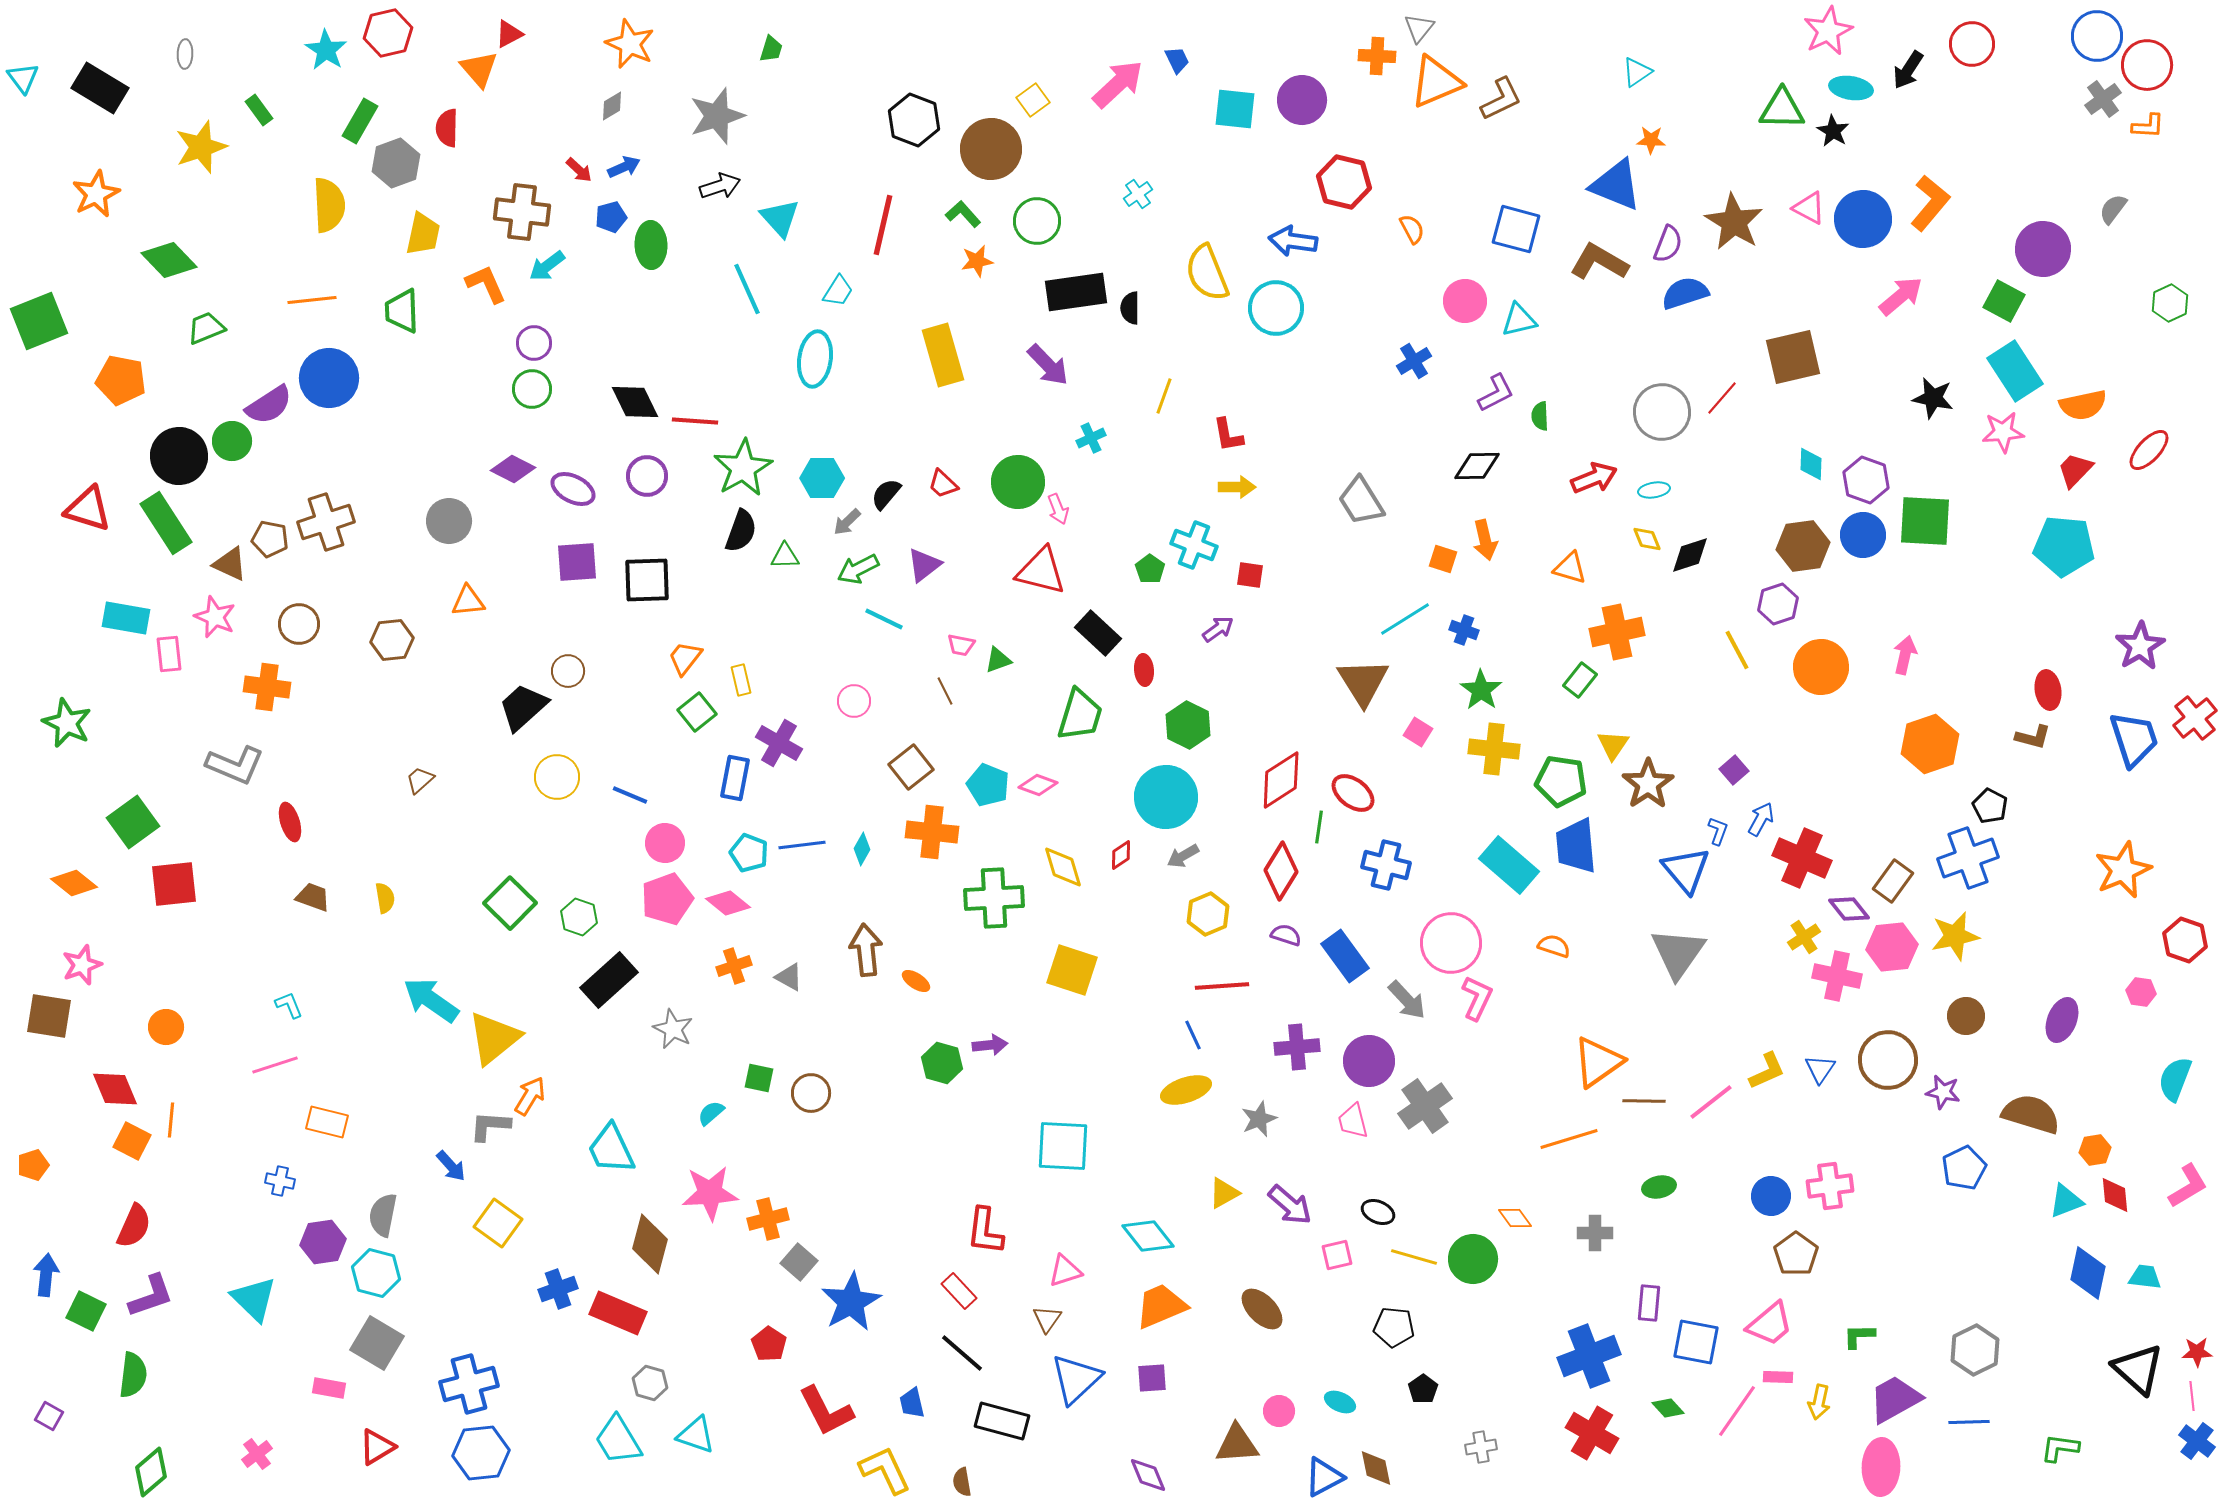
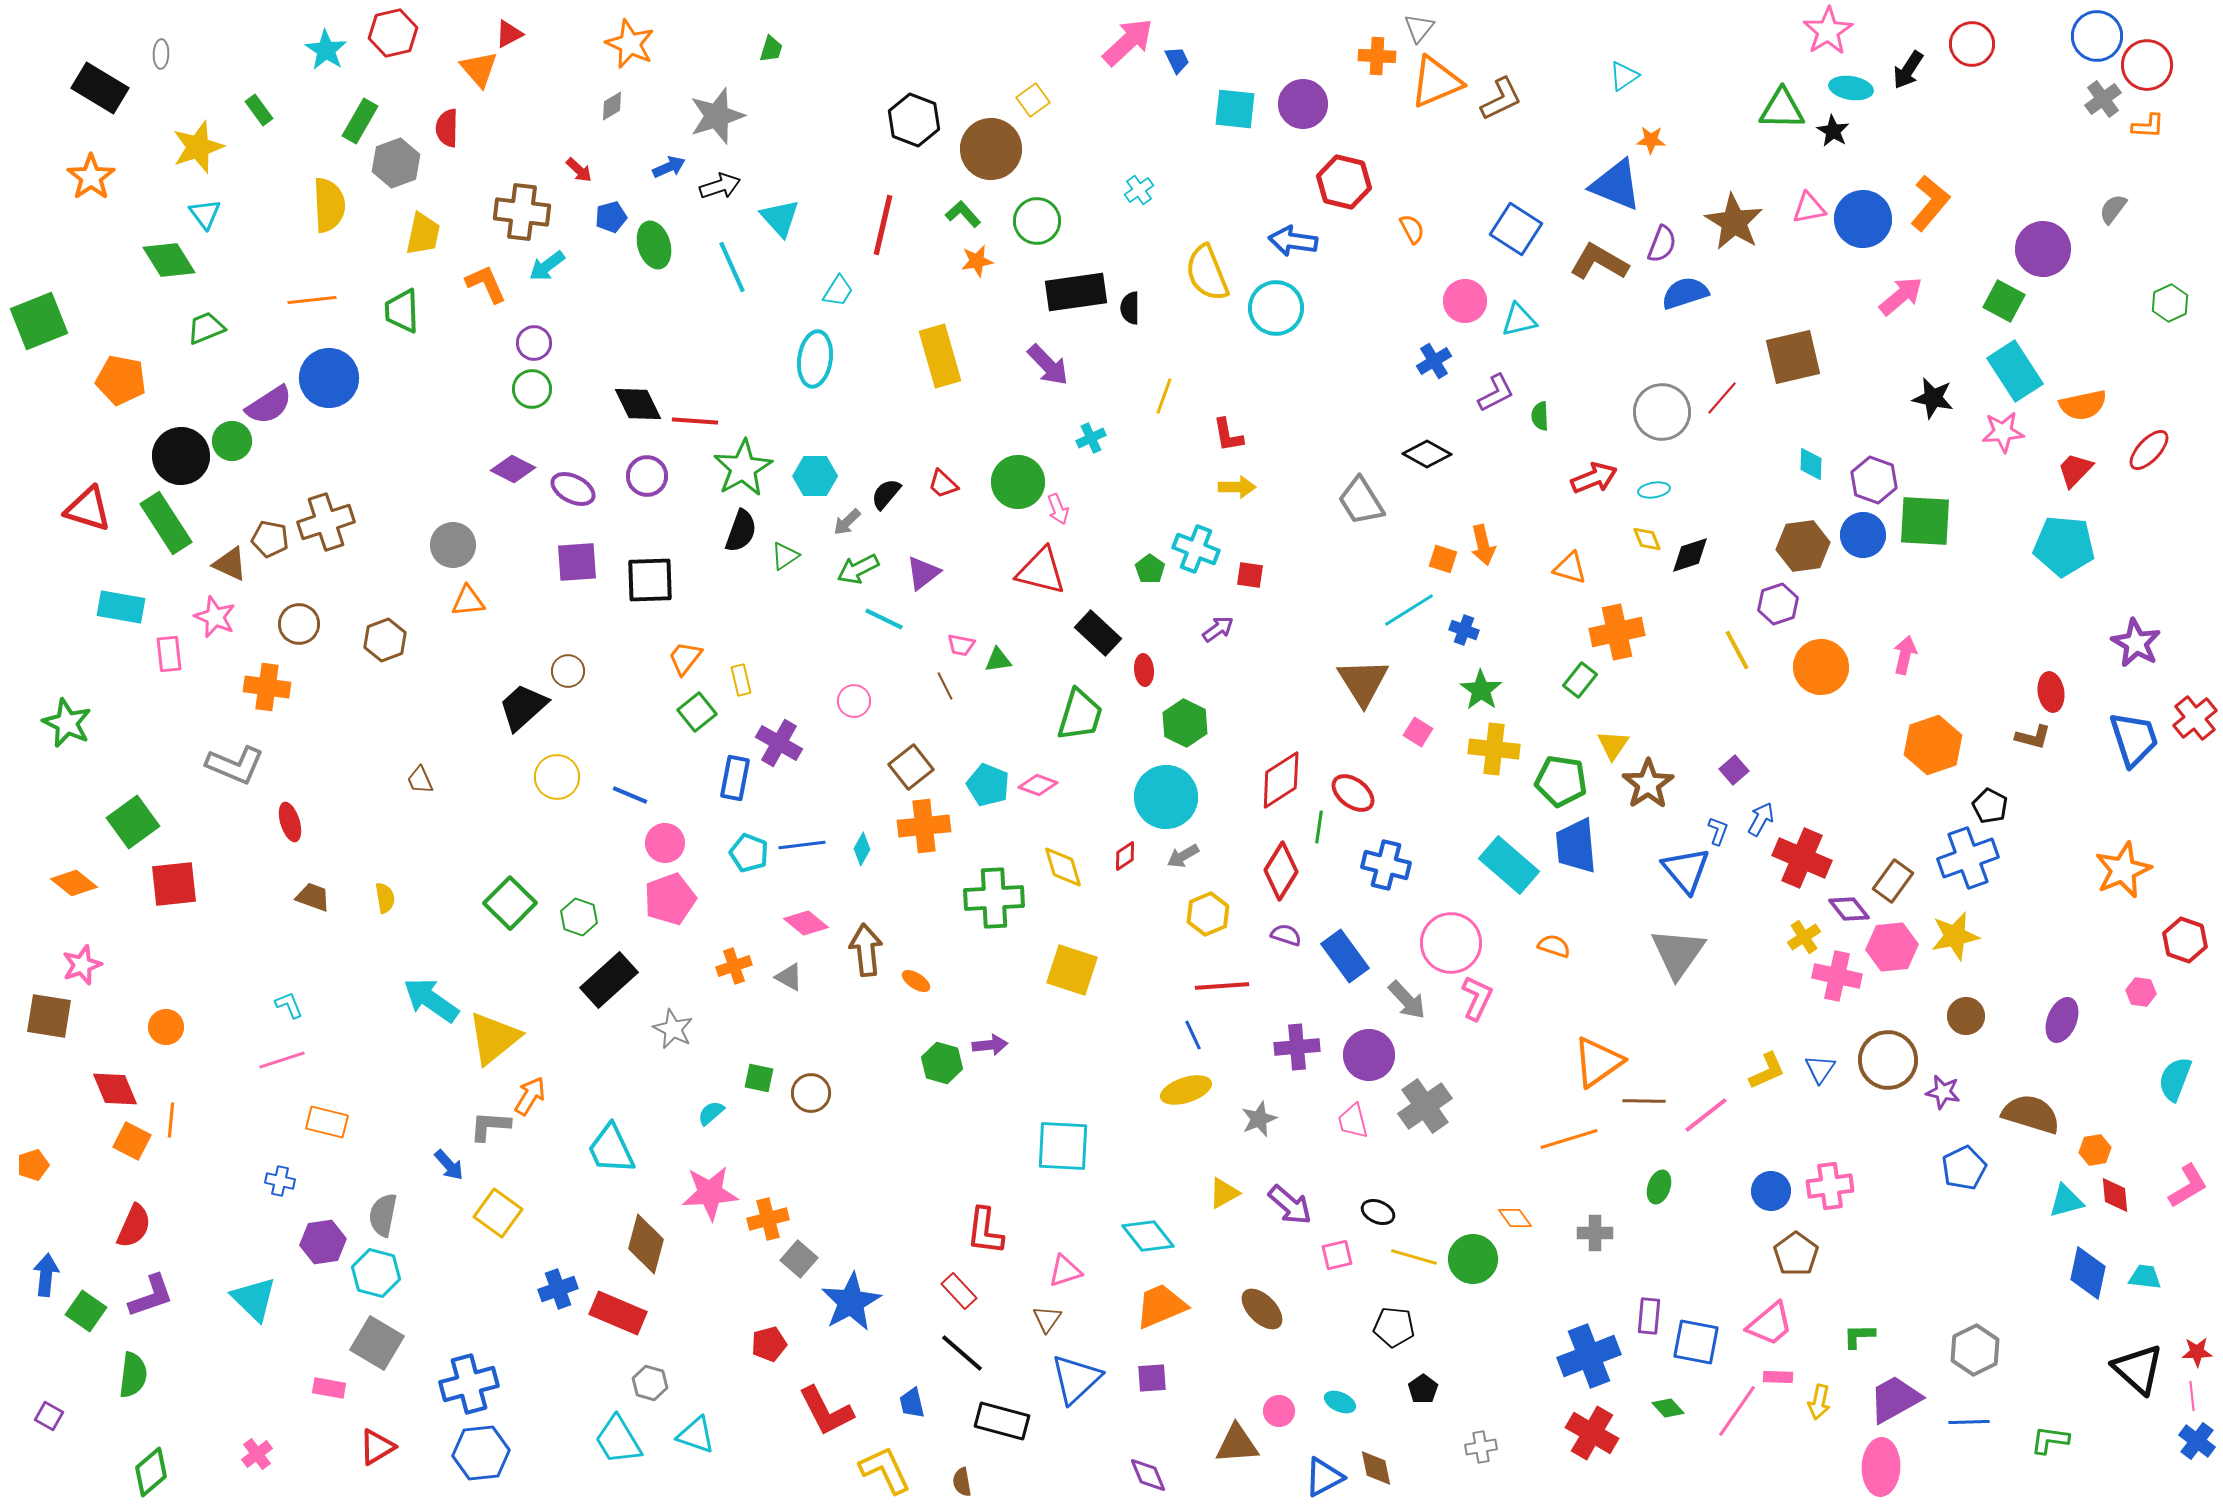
pink star at (1828, 31): rotated 6 degrees counterclockwise
red hexagon at (388, 33): moved 5 px right
gray ellipse at (185, 54): moved 24 px left
cyan triangle at (1637, 72): moved 13 px left, 4 px down
cyan triangle at (23, 78): moved 182 px right, 136 px down
pink arrow at (1118, 84): moved 10 px right, 42 px up
purple circle at (1302, 100): moved 1 px right, 4 px down
yellow star at (201, 147): moved 3 px left
blue arrow at (624, 167): moved 45 px right
orange star at (96, 194): moved 5 px left, 17 px up; rotated 9 degrees counterclockwise
cyan cross at (1138, 194): moved 1 px right, 4 px up
pink triangle at (1809, 208): rotated 39 degrees counterclockwise
blue square at (1516, 229): rotated 18 degrees clockwise
purple semicircle at (1668, 244): moved 6 px left
green ellipse at (651, 245): moved 3 px right; rotated 15 degrees counterclockwise
green diamond at (169, 260): rotated 12 degrees clockwise
cyan line at (747, 289): moved 15 px left, 22 px up
yellow rectangle at (943, 355): moved 3 px left, 1 px down
blue cross at (1414, 361): moved 20 px right
black diamond at (635, 402): moved 3 px right, 2 px down
black circle at (179, 456): moved 2 px right
black diamond at (1477, 466): moved 50 px left, 12 px up; rotated 30 degrees clockwise
cyan hexagon at (822, 478): moved 7 px left, 2 px up
purple hexagon at (1866, 480): moved 8 px right
gray circle at (449, 521): moved 4 px right, 24 px down
orange arrow at (1485, 540): moved 2 px left, 5 px down
cyan cross at (1194, 545): moved 2 px right, 4 px down
green triangle at (785, 556): rotated 32 degrees counterclockwise
purple triangle at (924, 565): moved 1 px left, 8 px down
black square at (647, 580): moved 3 px right
cyan rectangle at (126, 618): moved 5 px left, 11 px up
cyan line at (1405, 619): moved 4 px right, 9 px up
brown hexagon at (392, 640): moved 7 px left; rotated 15 degrees counterclockwise
purple star at (2140, 646): moved 4 px left, 3 px up; rotated 12 degrees counterclockwise
green triangle at (998, 660): rotated 12 degrees clockwise
red ellipse at (2048, 690): moved 3 px right, 2 px down
brown line at (945, 691): moved 5 px up
green hexagon at (1188, 725): moved 3 px left, 2 px up
orange hexagon at (1930, 744): moved 3 px right, 1 px down
brown trapezoid at (420, 780): rotated 72 degrees counterclockwise
orange cross at (932, 832): moved 8 px left, 6 px up; rotated 12 degrees counterclockwise
red diamond at (1121, 855): moved 4 px right, 1 px down
pink pentagon at (667, 899): moved 3 px right
pink diamond at (728, 903): moved 78 px right, 20 px down
purple circle at (1369, 1061): moved 6 px up
pink line at (275, 1065): moved 7 px right, 5 px up
pink line at (1711, 1102): moved 5 px left, 13 px down
blue arrow at (451, 1166): moved 2 px left, 1 px up
green ellipse at (1659, 1187): rotated 60 degrees counterclockwise
blue circle at (1771, 1196): moved 5 px up
cyan triangle at (2066, 1201): rotated 6 degrees clockwise
yellow square at (498, 1223): moved 10 px up
brown diamond at (650, 1244): moved 4 px left
gray square at (799, 1262): moved 3 px up
purple rectangle at (1649, 1303): moved 13 px down
green square at (86, 1311): rotated 9 degrees clockwise
red pentagon at (769, 1344): rotated 24 degrees clockwise
green L-shape at (2060, 1448): moved 10 px left, 8 px up
